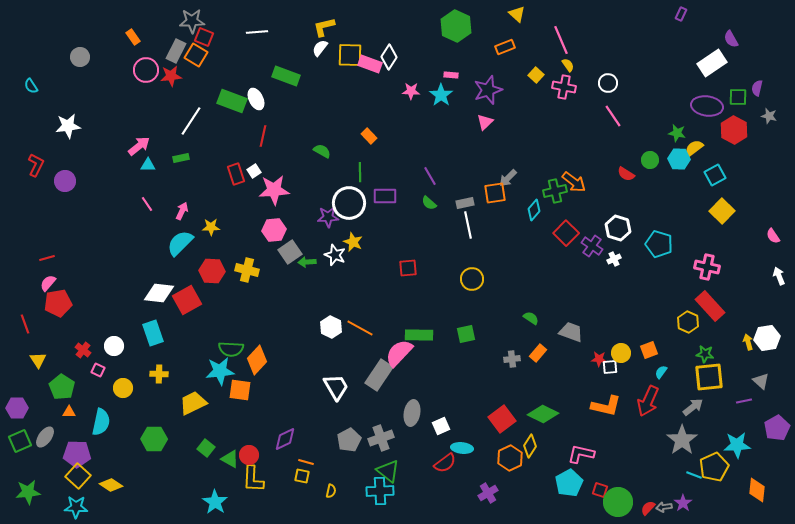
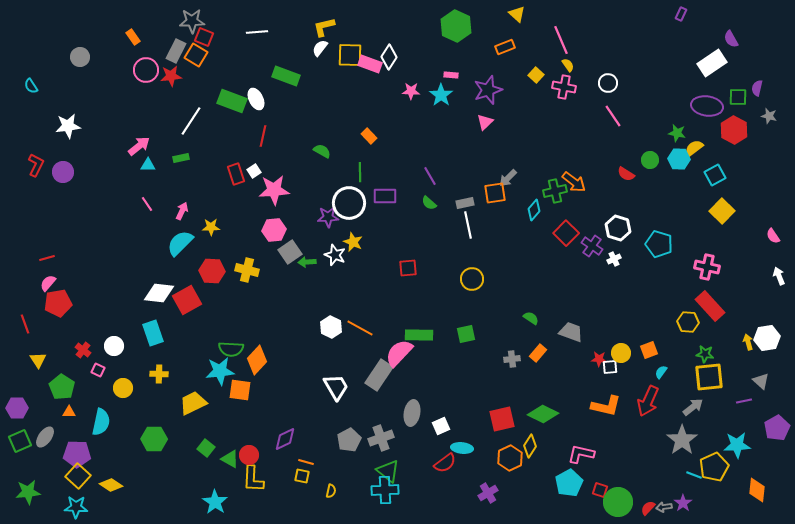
purple circle at (65, 181): moved 2 px left, 9 px up
yellow hexagon at (688, 322): rotated 20 degrees counterclockwise
red square at (502, 419): rotated 24 degrees clockwise
cyan cross at (380, 491): moved 5 px right, 1 px up
